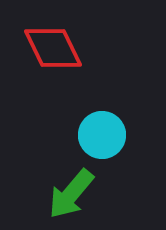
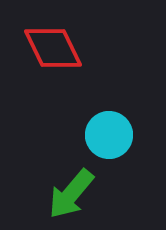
cyan circle: moved 7 px right
